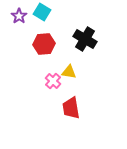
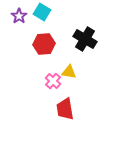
red trapezoid: moved 6 px left, 1 px down
